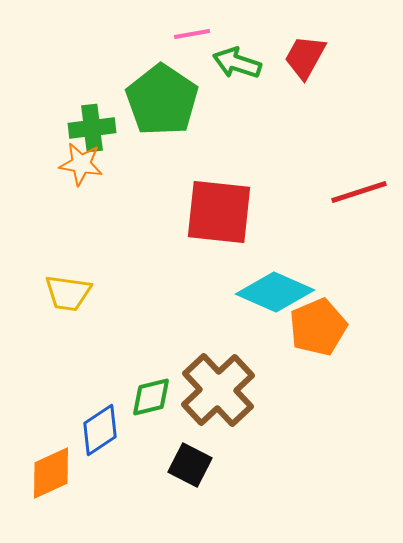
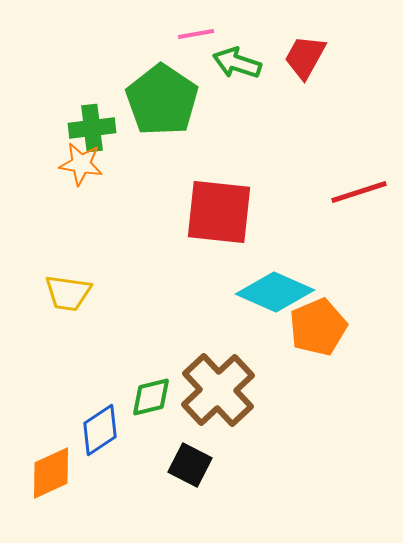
pink line: moved 4 px right
